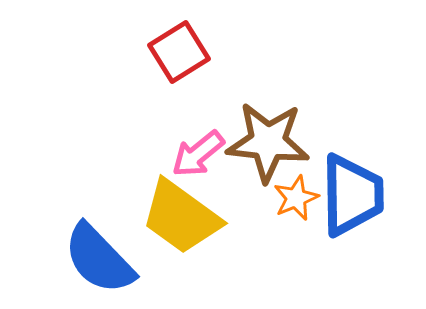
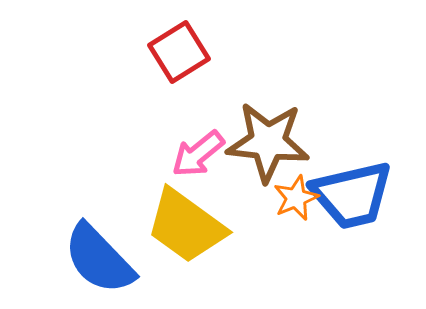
blue trapezoid: rotated 78 degrees clockwise
yellow trapezoid: moved 5 px right, 9 px down
